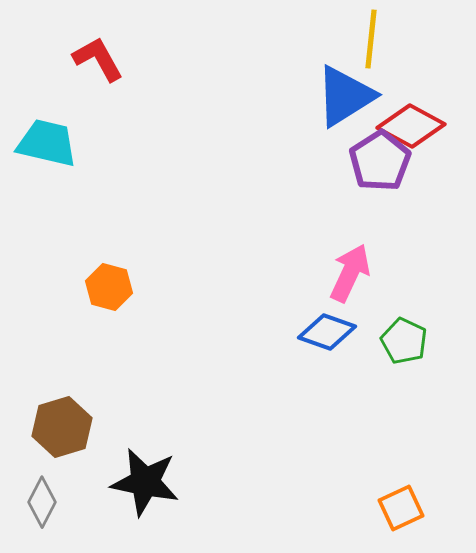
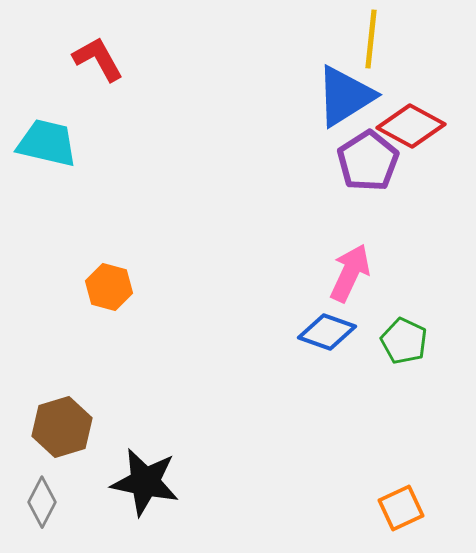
purple pentagon: moved 12 px left
